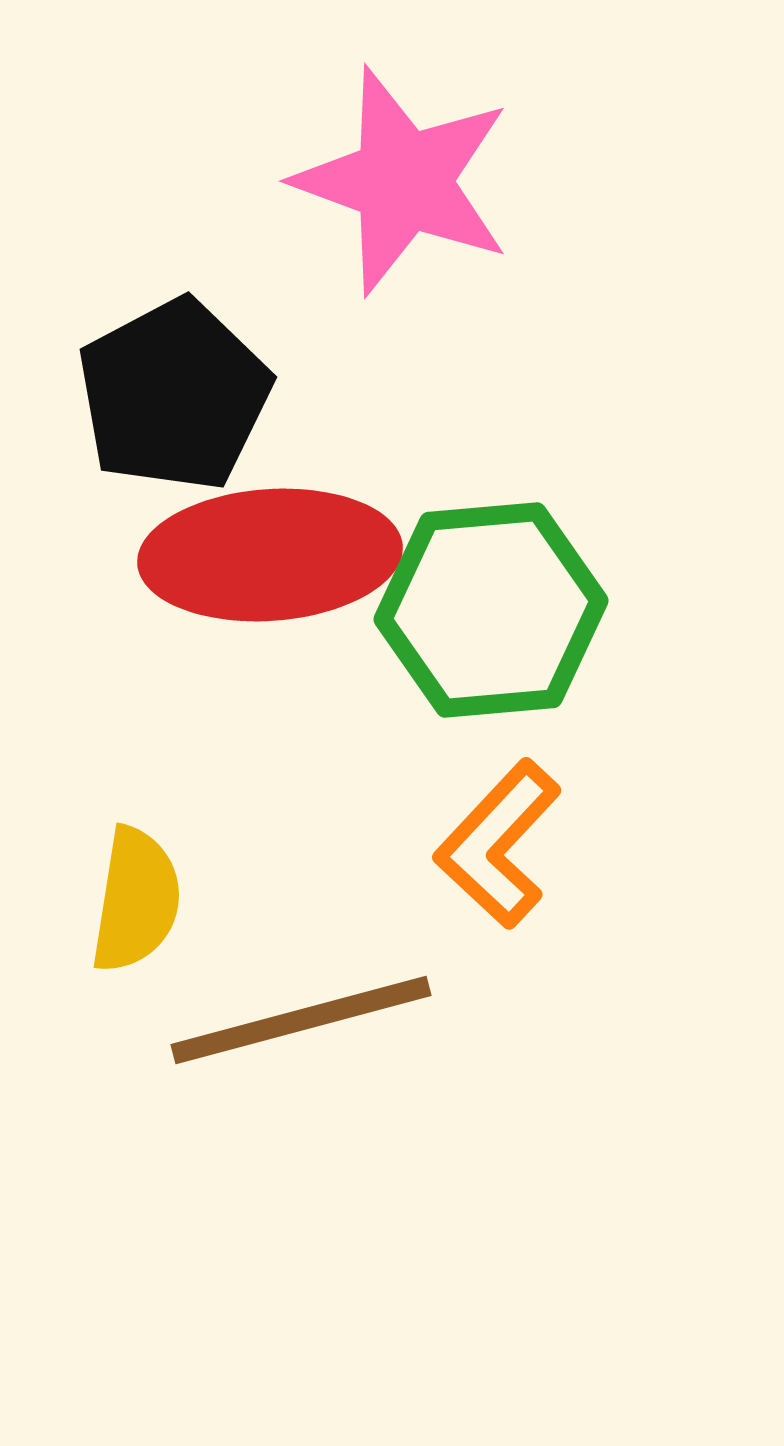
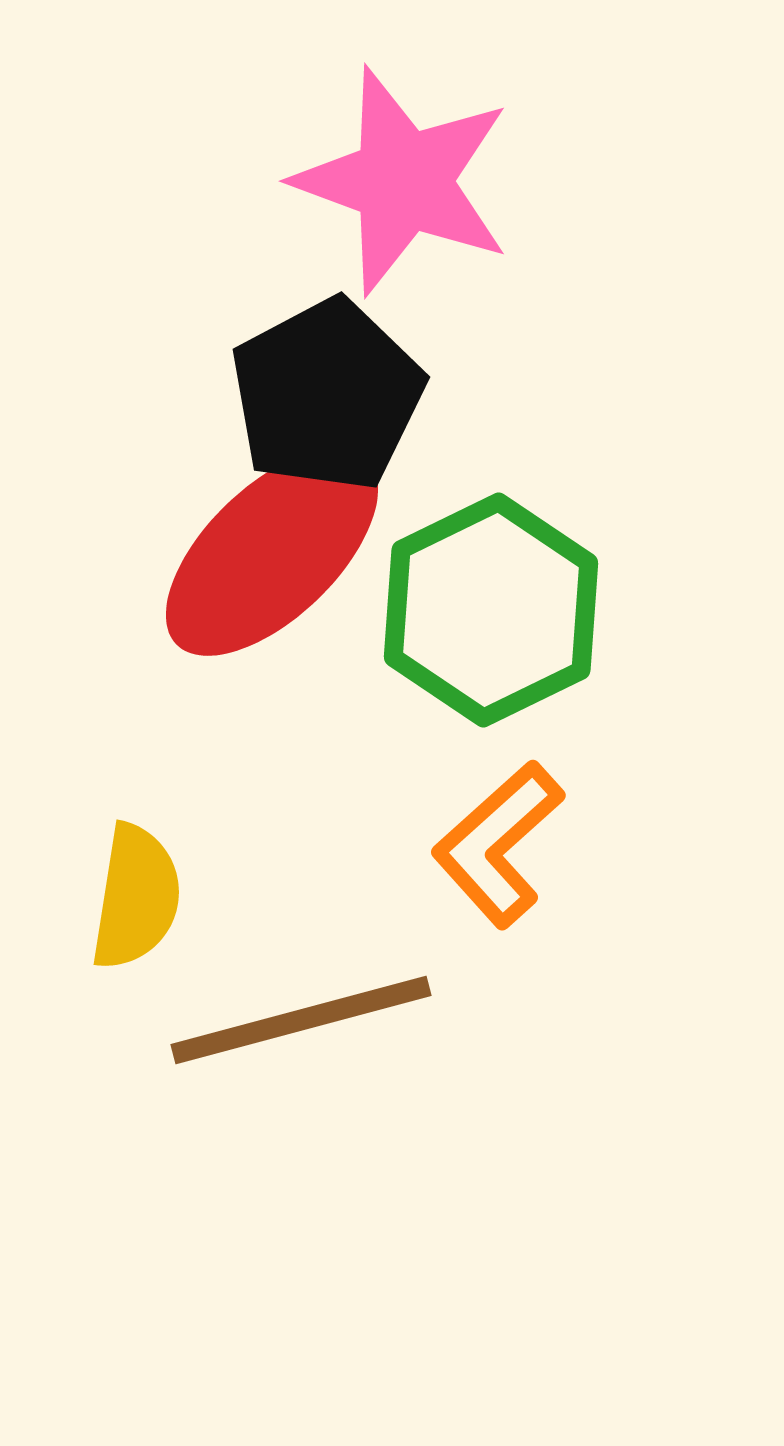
black pentagon: moved 153 px right
red ellipse: moved 2 px right, 3 px up; rotated 40 degrees counterclockwise
green hexagon: rotated 21 degrees counterclockwise
orange L-shape: rotated 5 degrees clockwise
yellow semicircle: moved 3 px up
